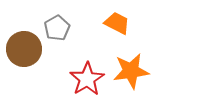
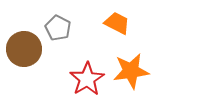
gray pentagon: moved 1 px right; rotated 15 degrees counterclockwise
